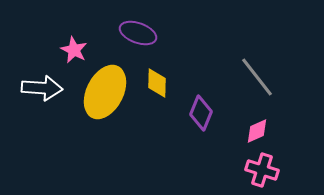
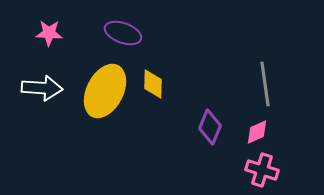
purple ellipse: moved 15 px left
pink star: moved 25 px left, 17 px up; rotated 24 degrees counterclockwise
gray line: moved 8 px right, 7 px down; rotated 30 degrees clockwise
yellow diamond: moved 4 px left, 1 px down
yellow ellipse: moved 1 px up
purple diamond: moved 9 px right, 14 px down
pink diamond: moved 1 px down
